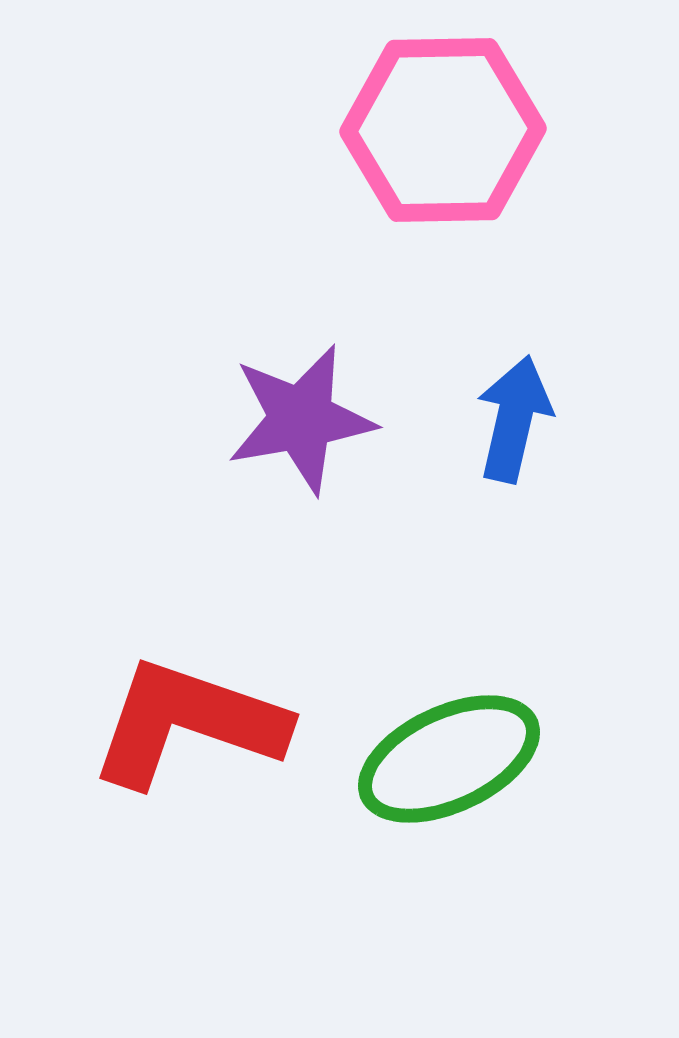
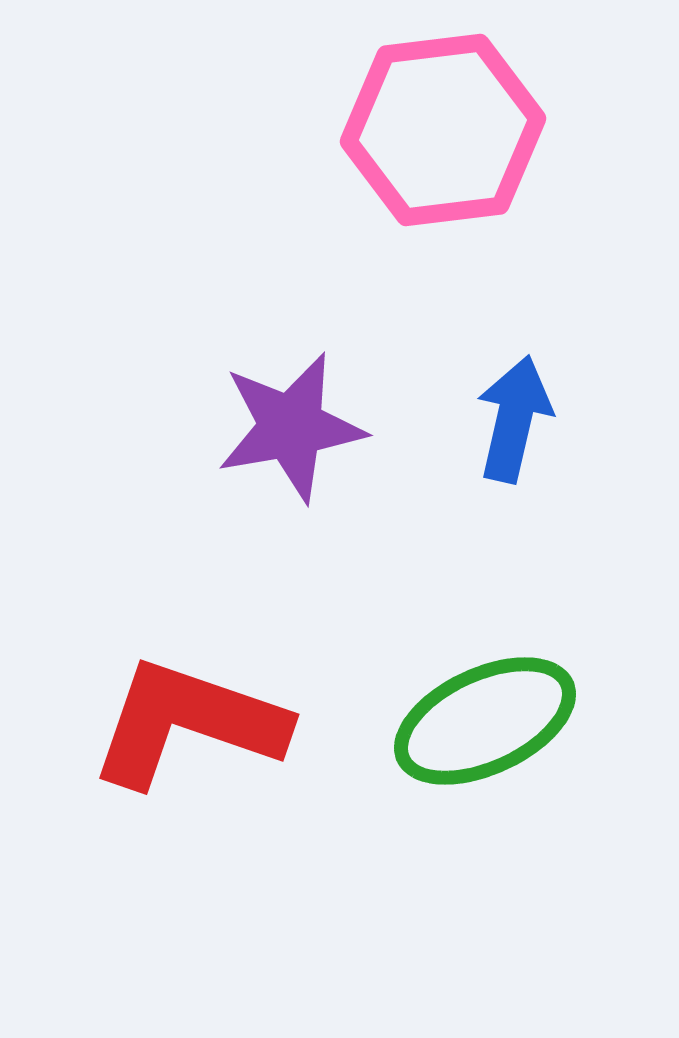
pink hexagon: rotated 6 degrees counterclockwise
purple star: moved 10 px left, 8 px down
green ellipse: moved 36 px right, 38 px up
